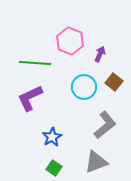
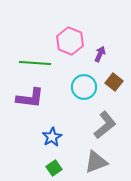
purple L-shape: rotated 148 degrees counterclockwise
green square: rotated 21 degrees clockwise
